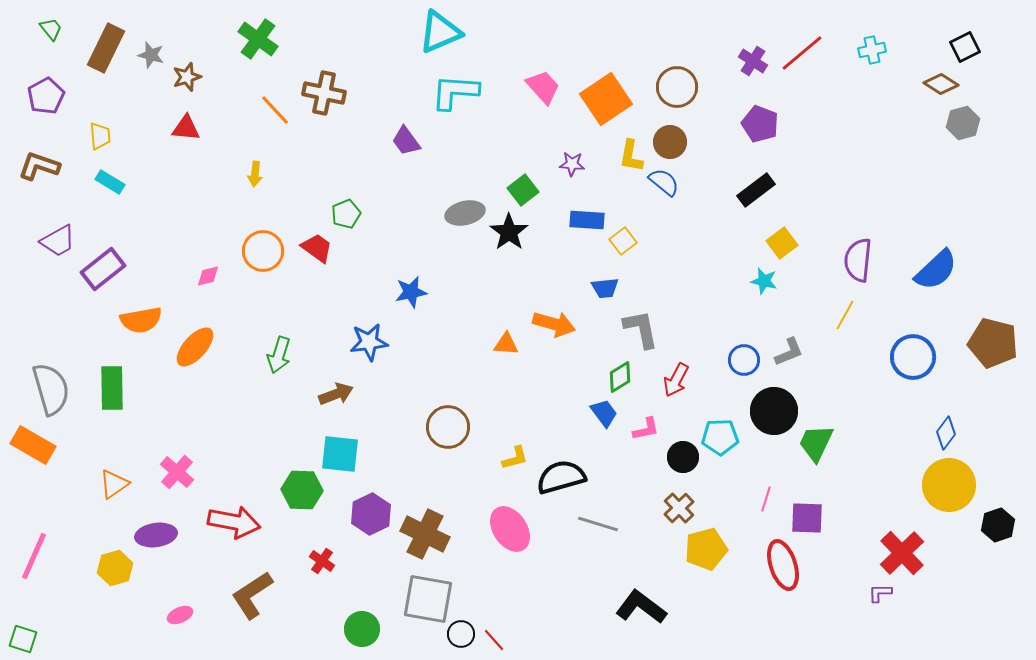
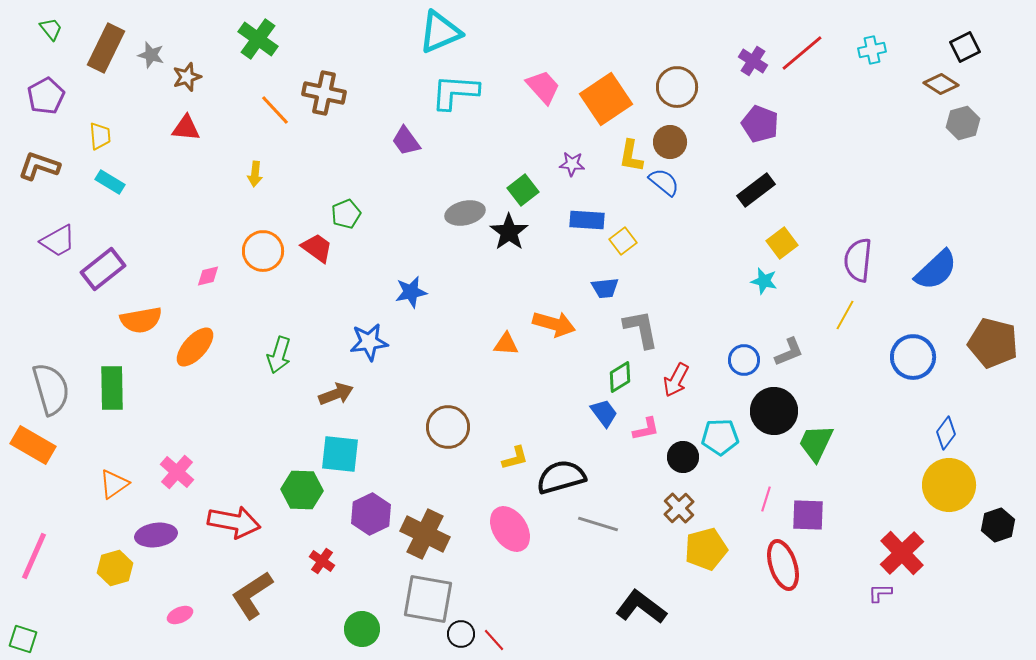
purple square at (807, 518): moved 1 px right, 3 px up
